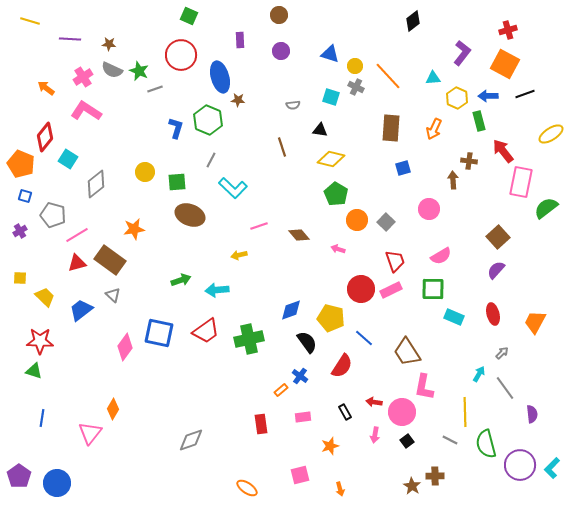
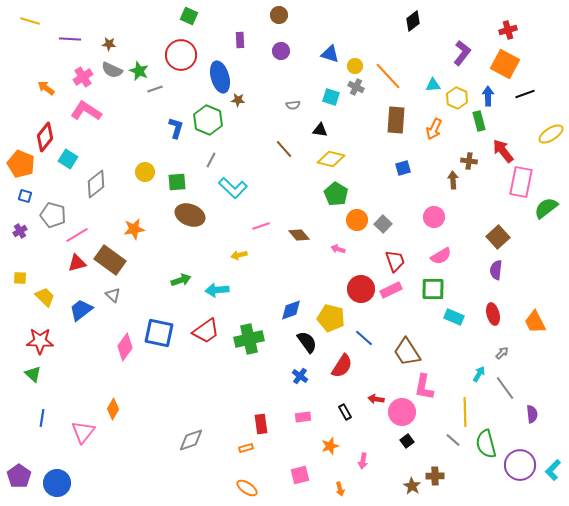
cyan triangle at (433, 78): moved 7 px down
blue arrow at (488, 96): rotated 90 degrees clockwise
brown rectangle at (391, 128): moved 5 px right, 8 px up
brown line at (282, 147): moved 2 px right, 2 px down; rotated 24 degrees counterclockwise
pink circle at (429, 209): moved 5 px right, 8 px down
gray square at (386, 222): moved 3 px left, 2 px down
pink line at (259, 226): moved 2 px right
purple semicircle at (496, 270): rotated 36 degrees counterclockwise
orange trapezoid at (535, 322): rotated 55 degrees counterclockwise
green triangle at (34, 371): moved 1 px left, 3 px down; rotated 24 degrees clockwise
orange rectangle at (281, 390): moved 35 px left, 58 px down; rotated 24 degrees clockwise
red arrow at (374, 402): moved 2 px right, 3 px up
pink triangle at (90, 433): moved 7 px left, 1 px up
pink arrow at (375, 435): moved 12 px left, 26 px down
gray line at (450, 440): moved 3 px right; rotated 14 degrees clockwise
cyan L-shape at (552, 468): moved 1 px right, 2 px down
